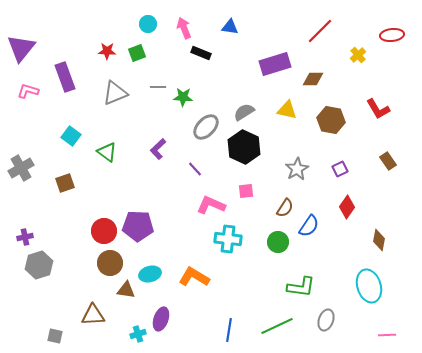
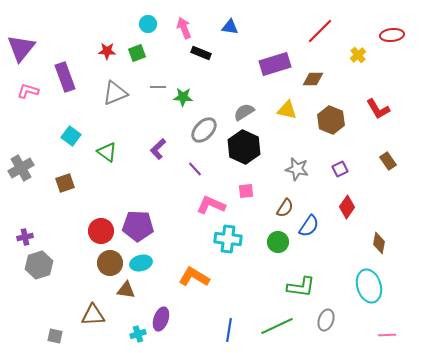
brown hexagon at (331, 120): rotated 12 degrees clockwise
gray ellipse at (206, 127): moved 2 px left, 3 px down
gray star at (297, 169): rotated 30 degrees counterclockwise
red circle at (104, 231): moved 3 px left
brown diamond at (379, 240): moved 3 px down
cyan ellipse at (150, 274): moved 9 px left, 11 px up
